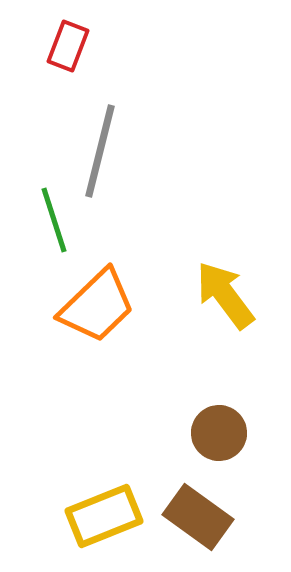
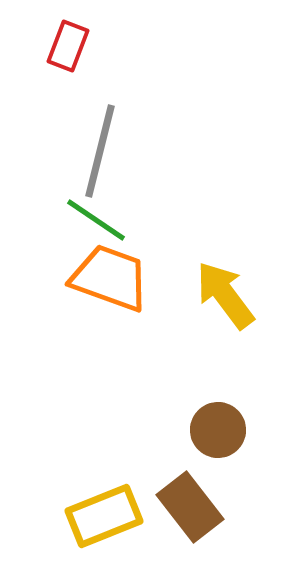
green line: moved 42 px right; rotated 38 degrees counterclockwise
orange trapezoid: moved 13 px right, 28 px up; rotated 116 degrees counterclockwise
brown circle: moved 1 px left, 3 px up
brown rectangle: moved 8 px left, 10 px up; rotated 16 degrees clockwise
